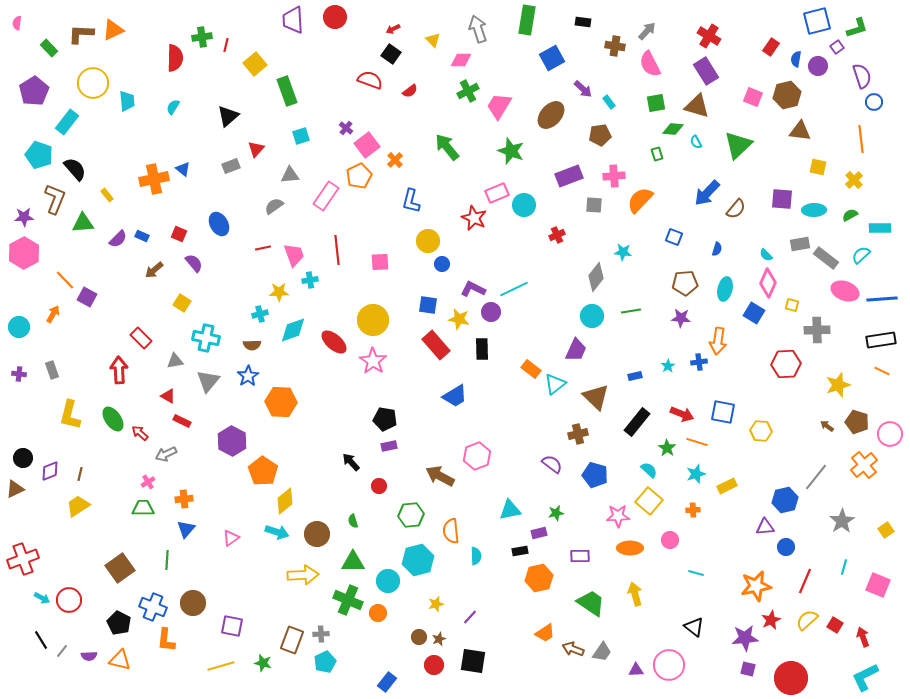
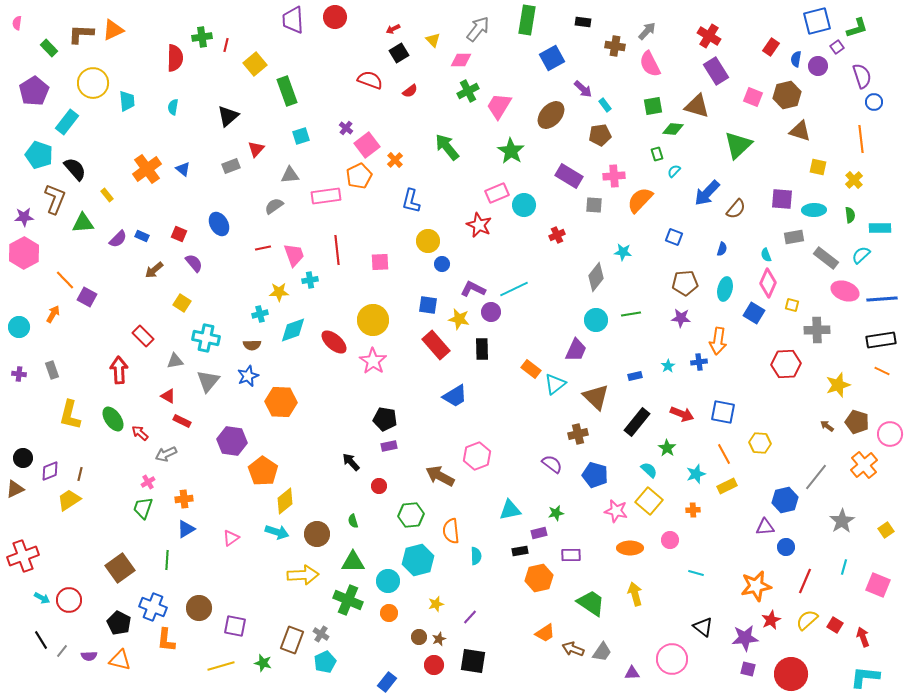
gray arrow at (478, 29): rotated 56 degrees clockwise
black square at (391, 54): moved 8 px right, 1 px up; rotated 24 degrees clockwise
purple rectangle at (706, 71): moved 10 px right
cyan rectangle at (609, 102): moved 4 px left, 3 px down
green square at (656, 103): moved 3 px left, 3 px down
cyan semicircle at (173, 107): rotated 21 degrees counterclockwise
brown triangle at (800, 131): rotated 10 degrees clockwise
cyan semicircle at (696, 142): moved 22 px left, 29 px down; rotated 72 degrees clockwise
green star at (511, 151): rotated 12 degrees clockwise
purple rectangle at (569, 176): rotated 52 degrees clockwise
orange cross at (154, 179): moved 7 px left, 10 px up; rotated 24 degrees counterclockwise
pink rectangle at (326, 196): rotated 48 degrees clockwise
green semicircle at (850, 215): rotated 112 degrees clockwise
red star at (474, 218): moved 5 px right, 7 px down
gray rectangle at (800, 244): moved 6 px left, 7 px up
blue semicircle at (717, 249): moved 5 px right
cyan semicircle at (766, 255): rotated 24 degrees clockwise
green line at (631, 311): moved 3 px down
cyan circle at (592, 316): moved 4 px right, 4 px down
red rectangle at (141, 338): moved 2 px right, 2 px up
blue star at (248, 376): rotated 10 degrees clockwise
yellow hexagon at (761, 431): moved 1 px left, 12 px down
purple hexagon at (232, 441): rotated 20 degrees counterclockwise
orange line at (697, 442): moved 27 px right, 12 px down; rotated 45 degrees clockwise
yellow trapezoid at (78, 506): moved 9 px left, 6 px up
green trapezoid at (143, 508): rotated 70 degrees counterclockwise
pink star at (618, 516): moved 2 px left, 5 px up; rotated 15 degrees clockwise
blue triangle at (186, 529): rotated 18 degrees clockwise
purple rectangle at (580, 556): moved 9 px left, 1 px up
red cross at (23, 559): moved 3 px up
brown circle at (193, 603): moved 6 px right, 5 px down
orange circle at (378, 613): moved 11 px right
purple square at (232, 626): moved 3 px right
black triangle at (694, 627): moved 9 px right
gray cross at (321, 634): rotated 35 degrees clockwise
pink circle at (669, 665): moved 3 px right, 6 px up
purple triangle at (636, 670): moved 4 px left, 3 px down
cyan L-shape at (865, 677): rotated 32 degrees clockwise
red circle at (791, 678): moved 4 px up
